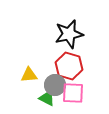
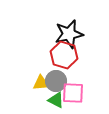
red hexagon: moved 5 px left, 11 px up
yellow triangle: moved 12 px right, 8 px down
gray circle: moved 1 px right, 4 px up
green triangle: moved 9 px right, 2 px down
